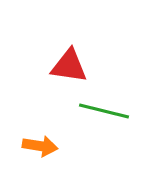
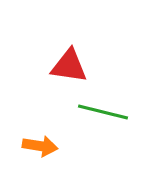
green line: moved 1 px left, 1 px down
